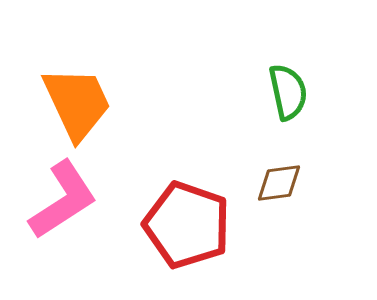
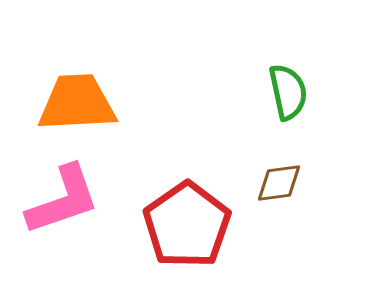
orange trapezoid: rotated 68 degrees counterclockwise
pink L-shape: rotated 14 degrees clockwise
red pentagon: rotated 18 degrees clockwise
